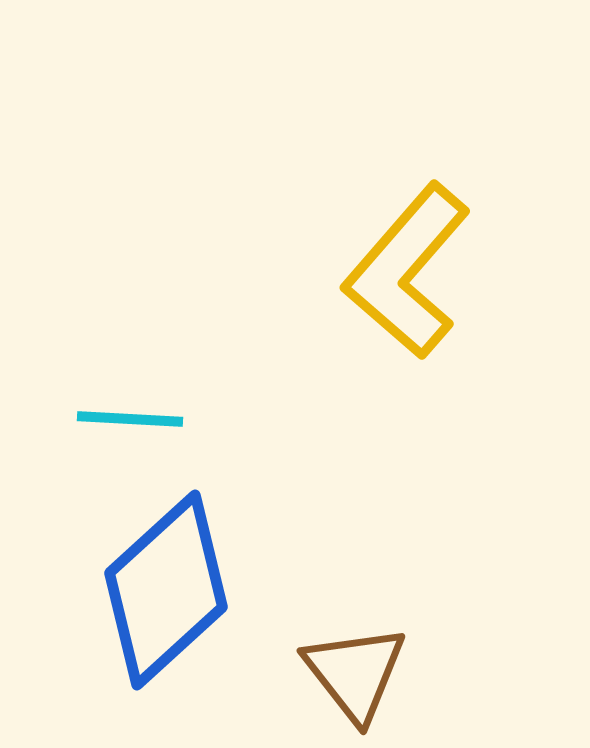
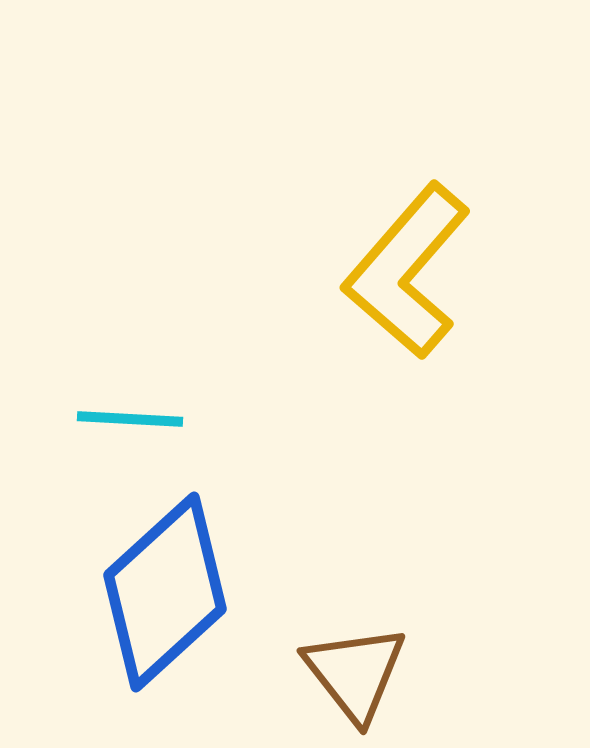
blue diamond: moved 1 px left, 2 px down
